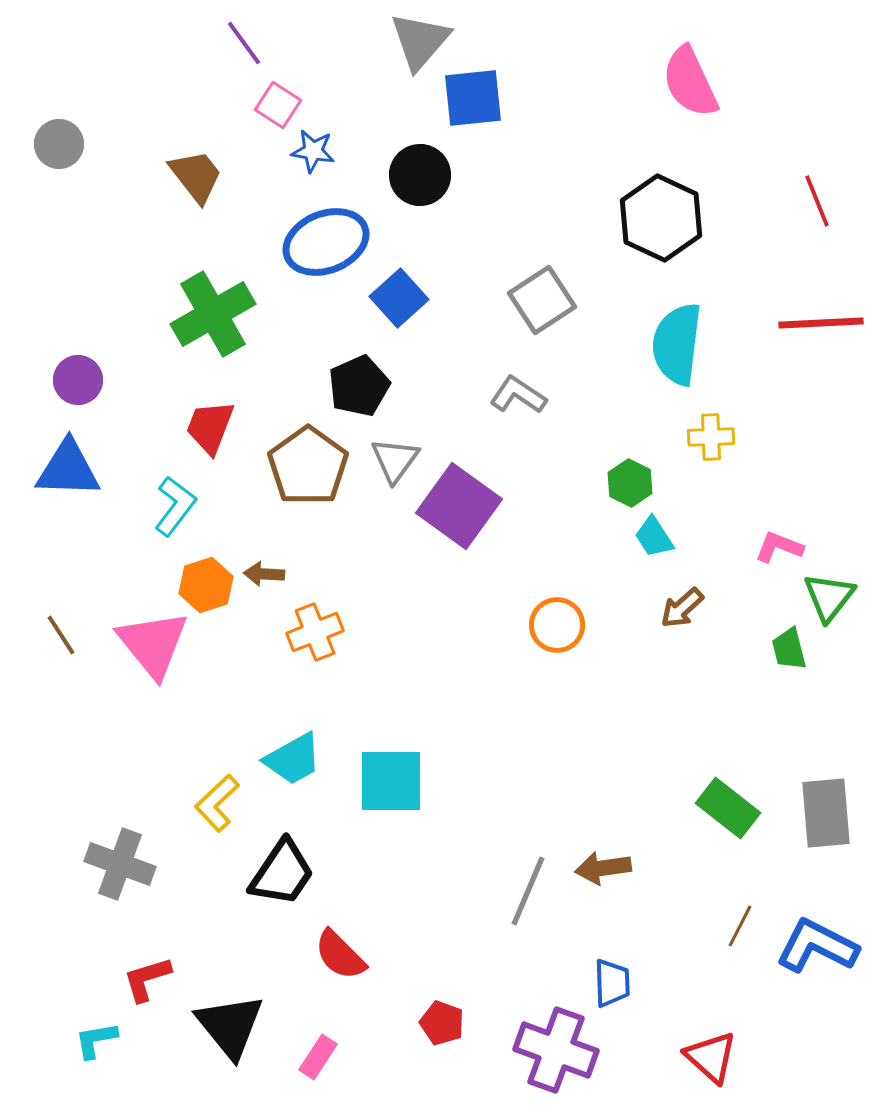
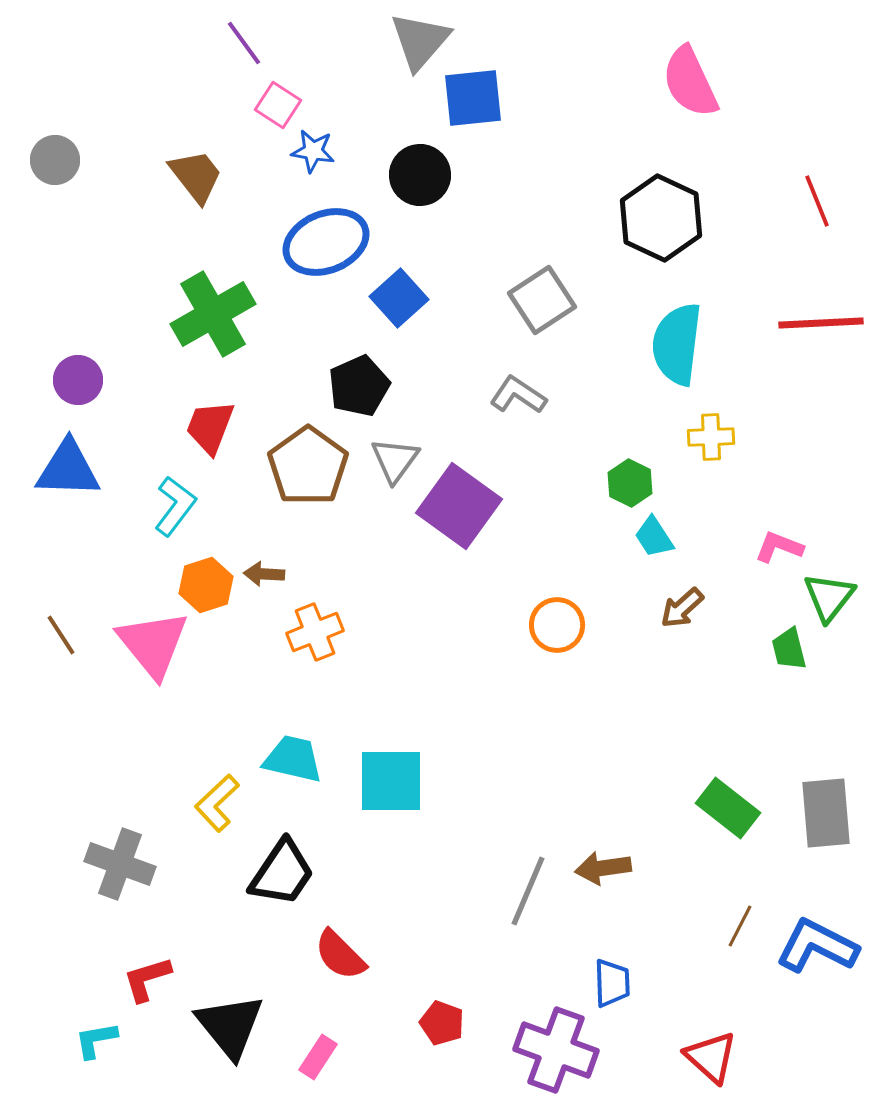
gray circle at (59, 144): moved 4 px left, 16 px down
cyan trapezoid at (293, 759): rotated 138 degrees counterclockwise
